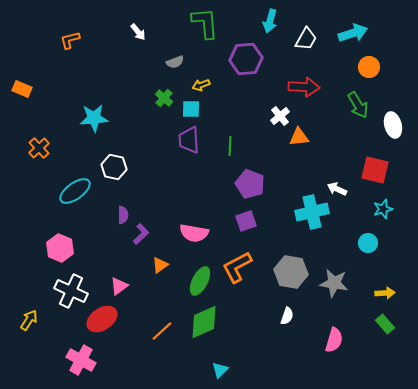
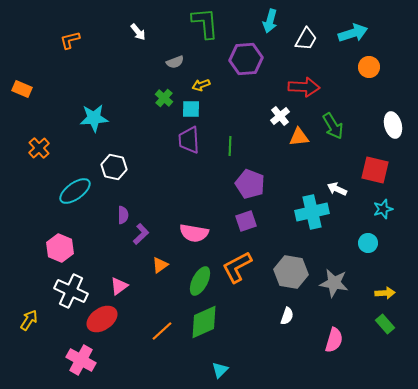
green arrow at (358, 105): moved 25 px left, 21 px down
